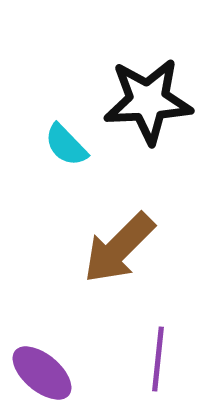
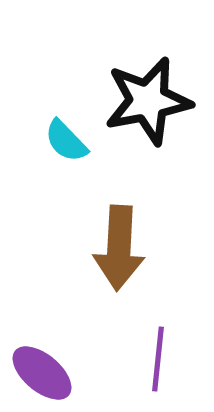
black star: rotated 8 degrees counterclockwise
cyan semicircle: moved 4 px up
brown arrow: rotated 42 degrees counterclockwise
